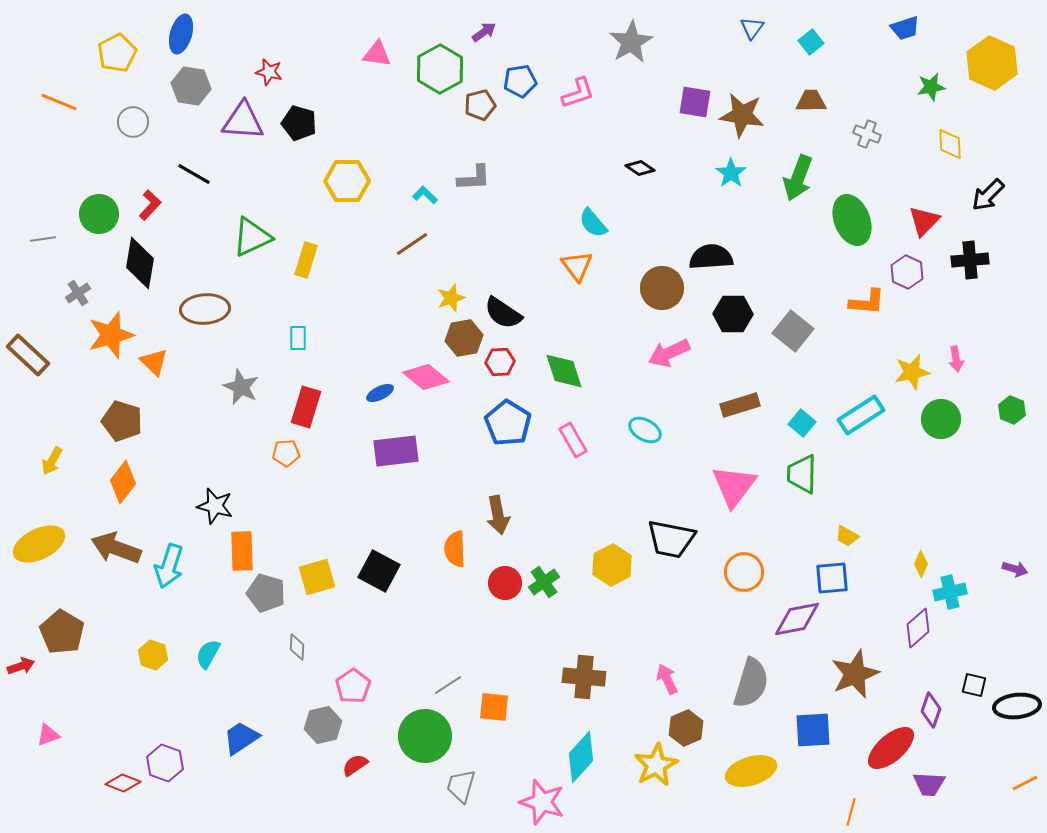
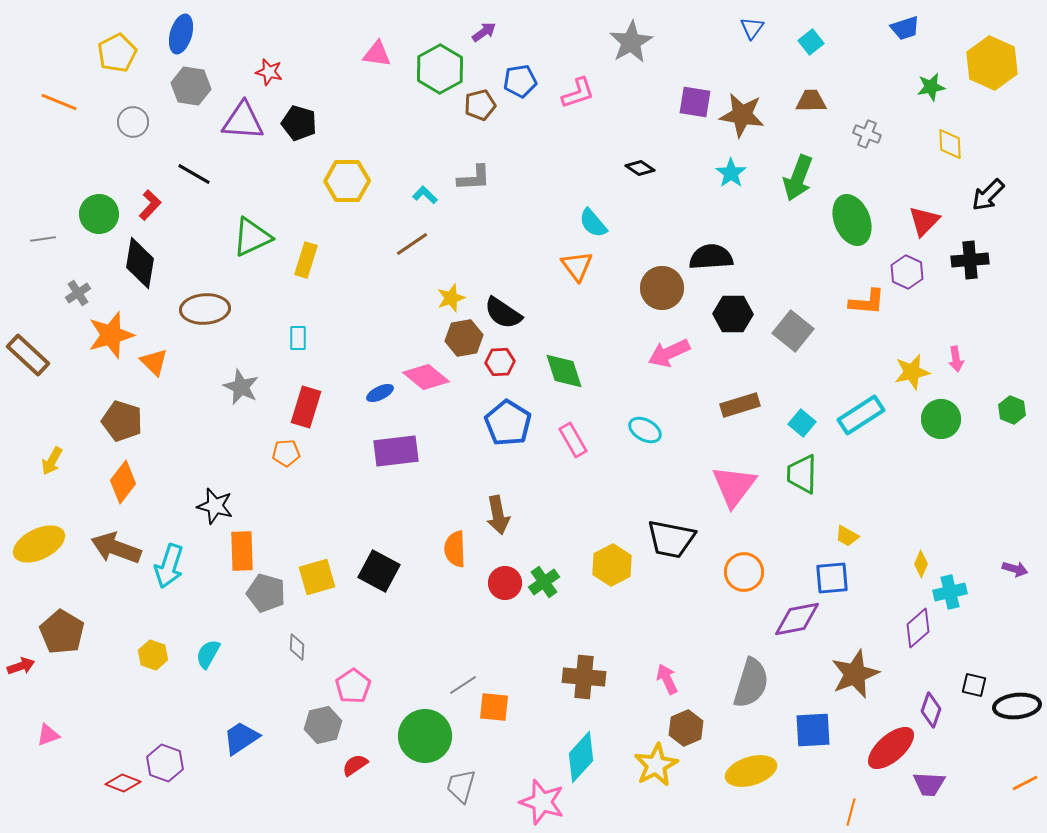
gray line at (448, 685): moved 15 px right
